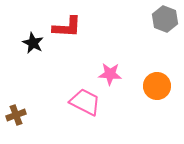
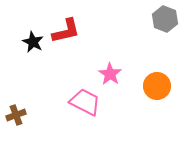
red L-shape: moved 1 px left, 4 px down; rotated 16 degrees counterclockwise
black star: moved 1 px up
pink star: rotated 30 degrees clockwise
